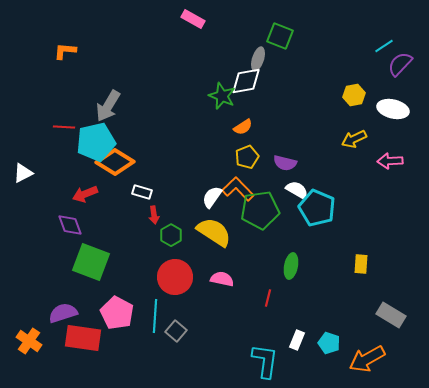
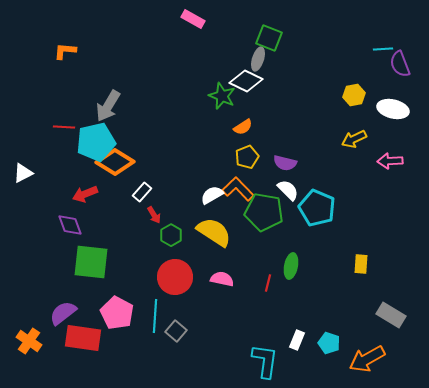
green square at (280, 36): moved 11 px left, 2 px down
cyan line at (384, 46): moved 1 px left, 3 px down; rotated 30 degrees clockwise
purple semicircle at (400, 64): rotated 64 degrees counterclockwise
white diamond at (246, 81): rotated 36 degrees clockwise
white semicircle at (297, 190): moved 9 px left; rotated 15 degrees clockwise
white rectangle at (142, 192): rotated 66 degrees counterclockwise
white semicircle at (212, 197): moved 2 px up; rotated 25 degrees clockwise
green pentagon at (260, 210): moved 4 px right, 2 px down; rotated 18 degrees clockwise
red arrow at (154, 215): rotated 24 degrees counterclockwise
green square at (91, 262): rotated 15 degrees counterclockwise
red line at (268, 298): moved 15 px up
purple semicircle at (63, 313): rotated 20 degrees counterclockwise
